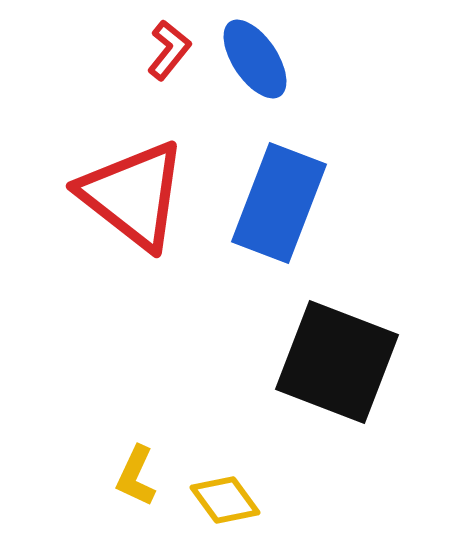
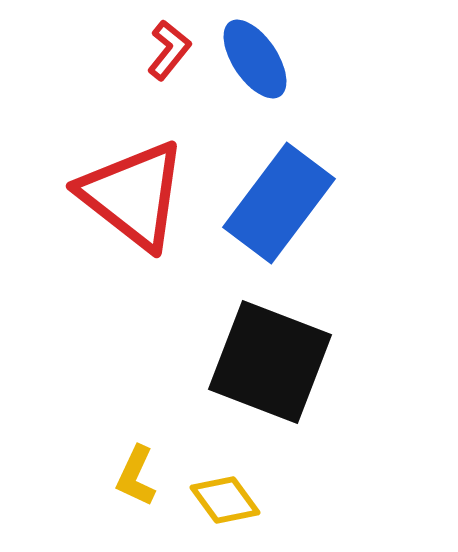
blue rectangle: rotated 16 degrees clockwise
black square: moved 67 px left
